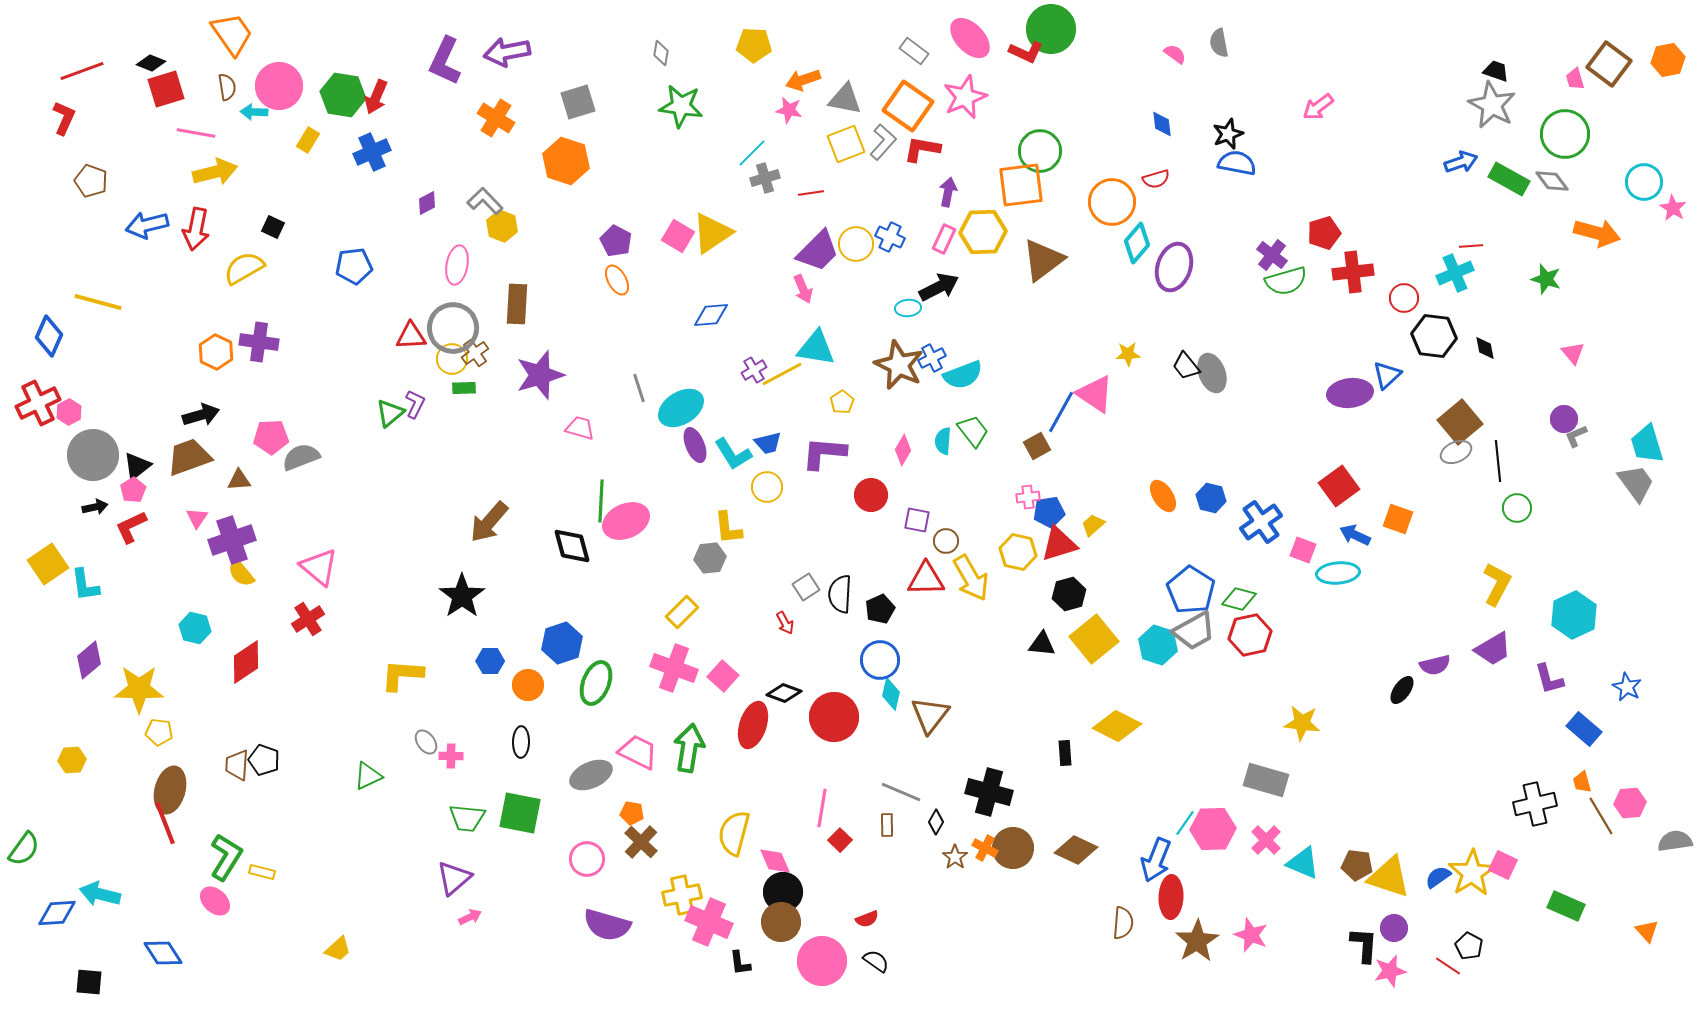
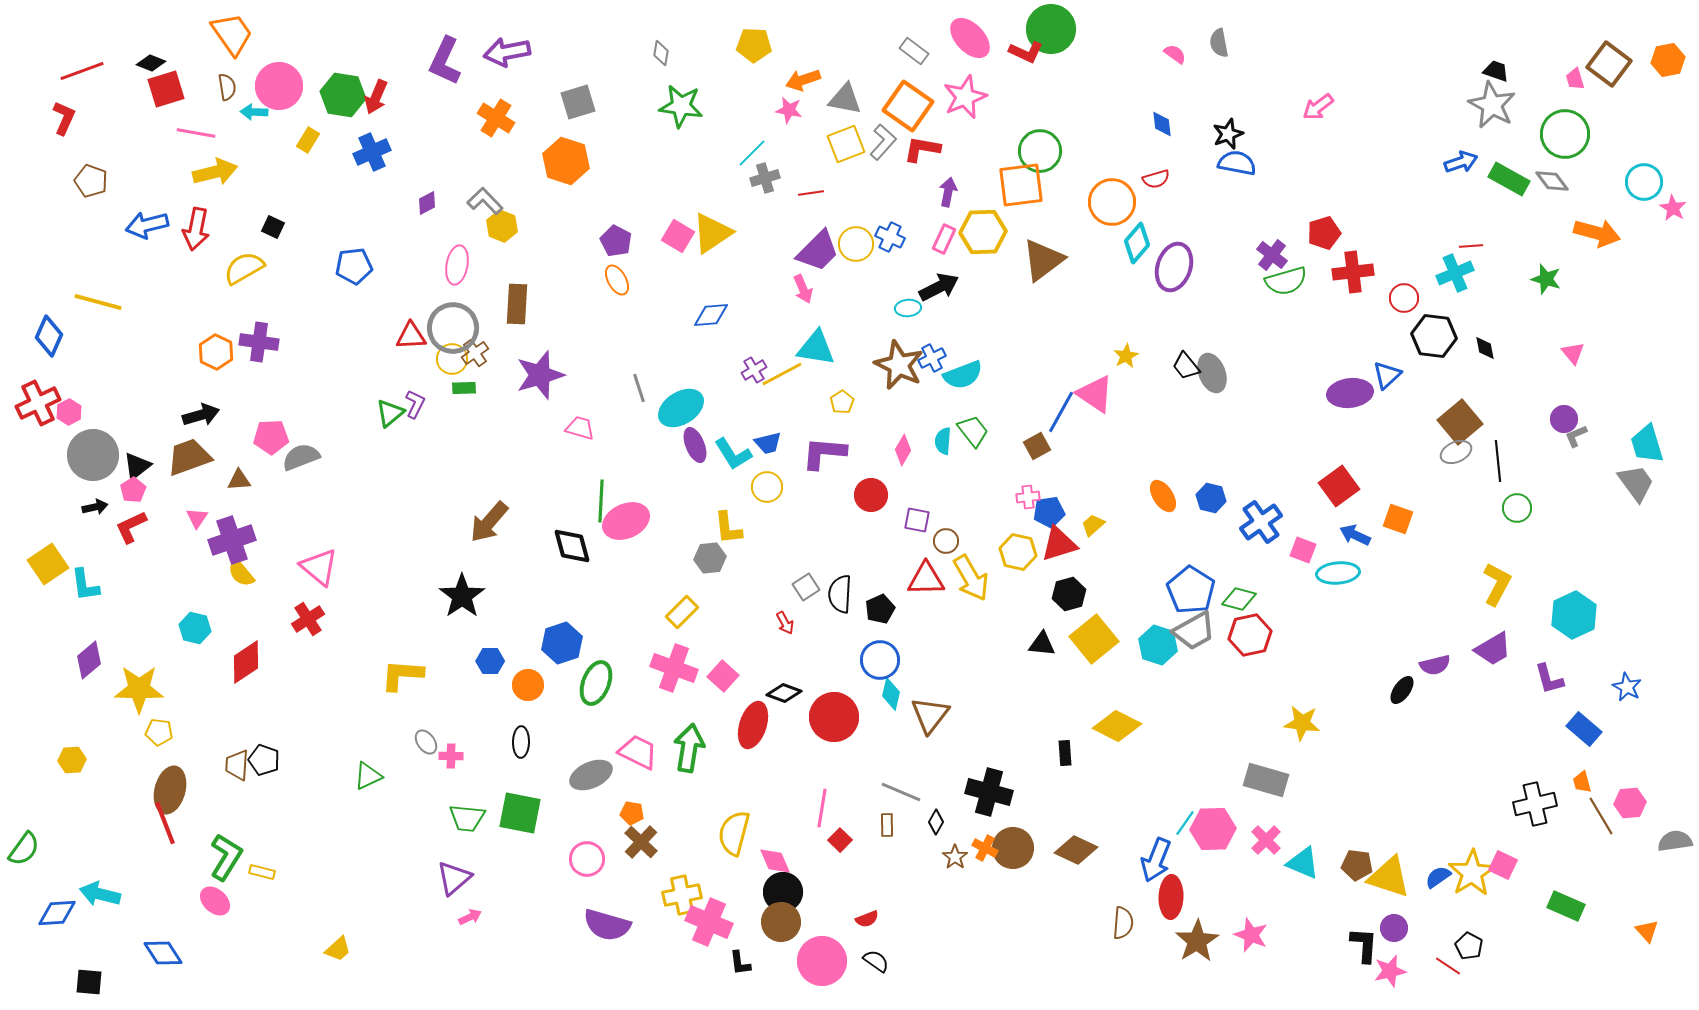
yellow star at (1128, 354): moved 2 px left, 2 px down; rotated 25 degrees counterclockwise
